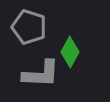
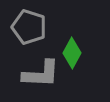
green diamond: moved 2 px right, 1 px down
